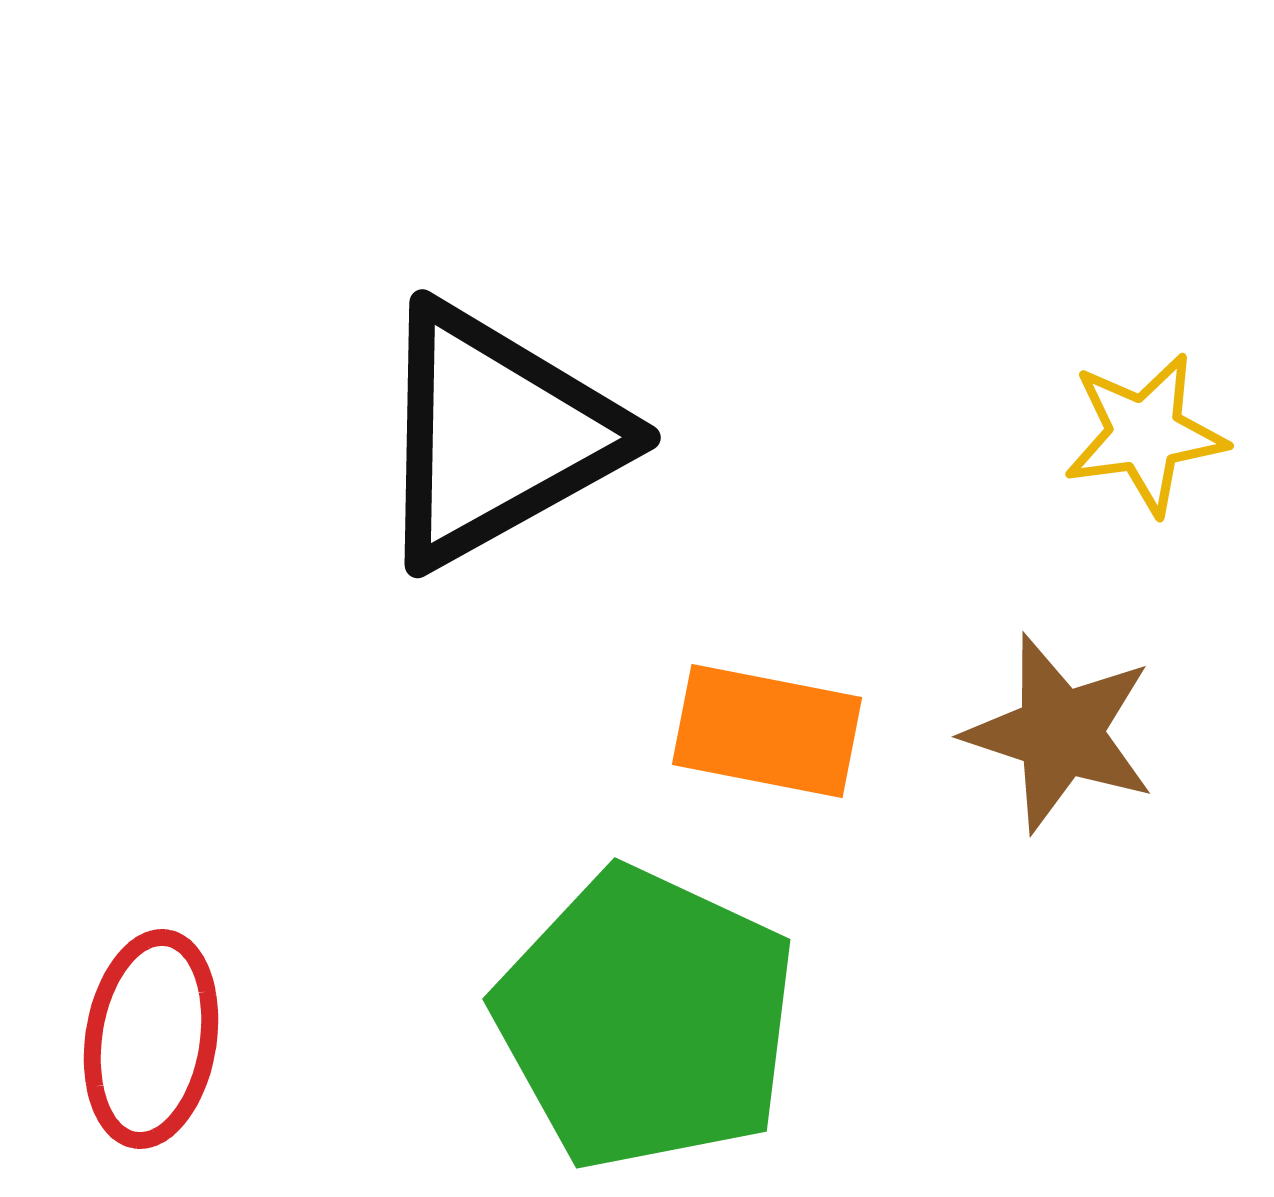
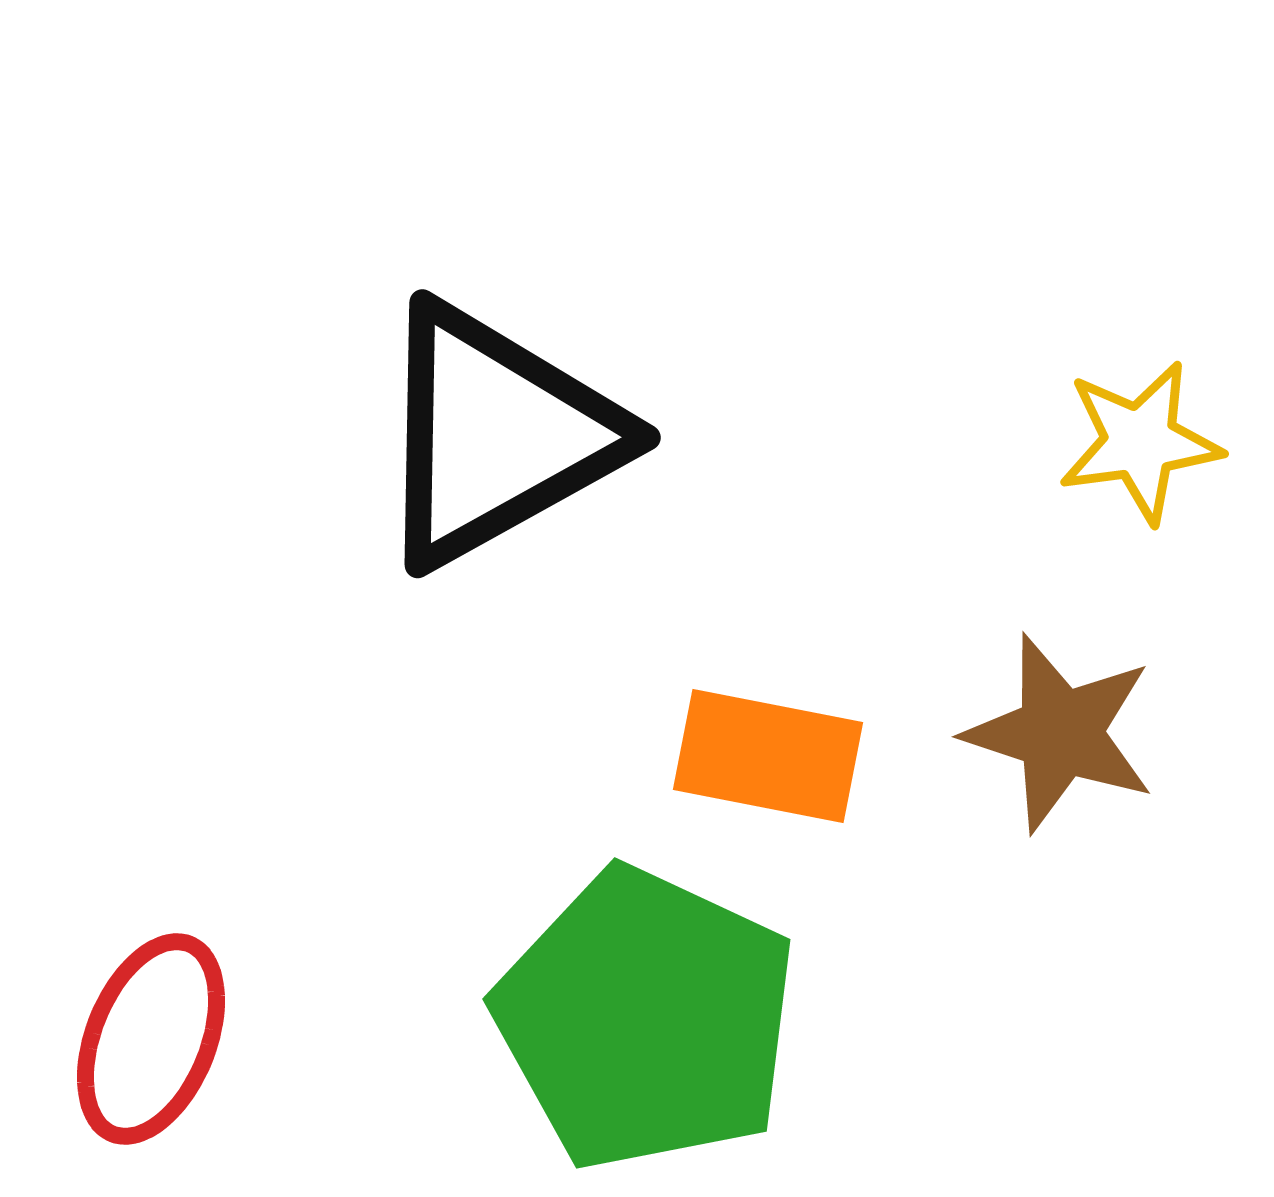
yellow star: moved 5 px left, 8 px down
orange rectangle: moved 1 px right, 25 px down
red ellipse: rotated 13 degrees clockwise
